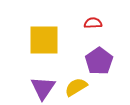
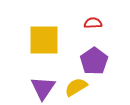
purple pentagon: moved 5 px left
